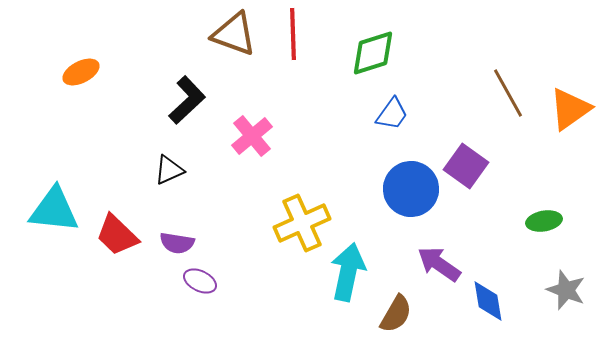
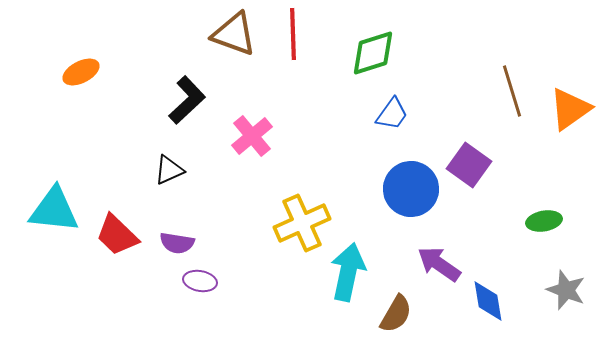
brown line: moved 4 px right, 2 px up; rotated 12 degrees clockwise
purple square: moved 3 px right, 1 px up
purple ellipse: rotated 16 degrees counterclockwise
